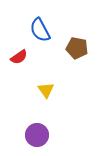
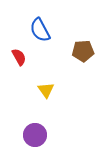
brown pentagon: moved 6 px right, 3 px down; rotated 15 degrees counterclockwise
red semicircle: rotated 84 degrees counterclockwise
purple circle: moved 2 px left
